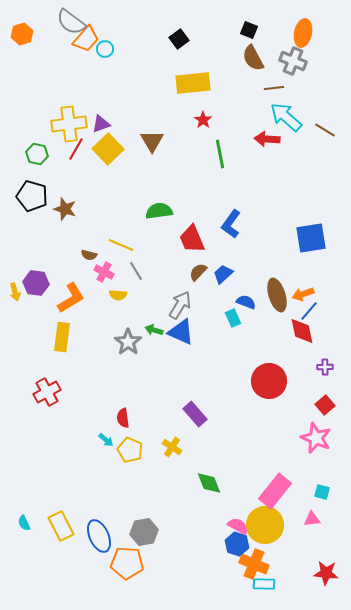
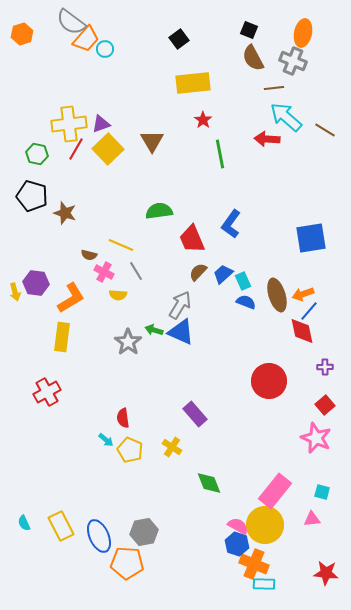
brown star at (65, 209): moved 4 px down
cyan rectangle at (233, 318): moved 10 px right, 37 px up
